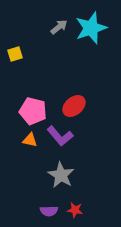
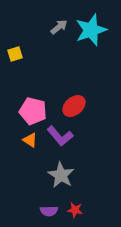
cyan star: moved 2 px down
orange triangle: rotated 21 degrees clockwise
